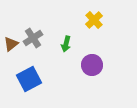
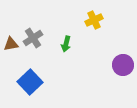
yellow cross: rotated 18 degrees clockwise
brown triangle: rotated 28 degrees clockwise
purple circle: moved 31 px right
blue square: moved 1 px right, 3 px down; rotated 15 degrees counterclockwise
